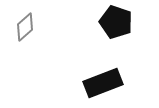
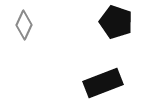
gray diamond: moved 1 px left, 2 px up; rotated 24 degrees counterclockwise
